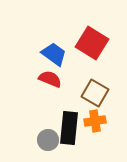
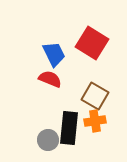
blue trapezoid: rotated 28 degrees clockwise
brown square: moved 3 px down
